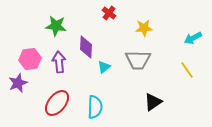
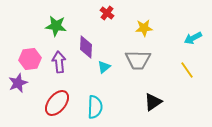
red cross: moved 2 px left
